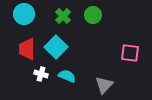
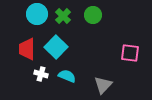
cyan circle: moved 13 px right
gray triangle: moved 1 px left
